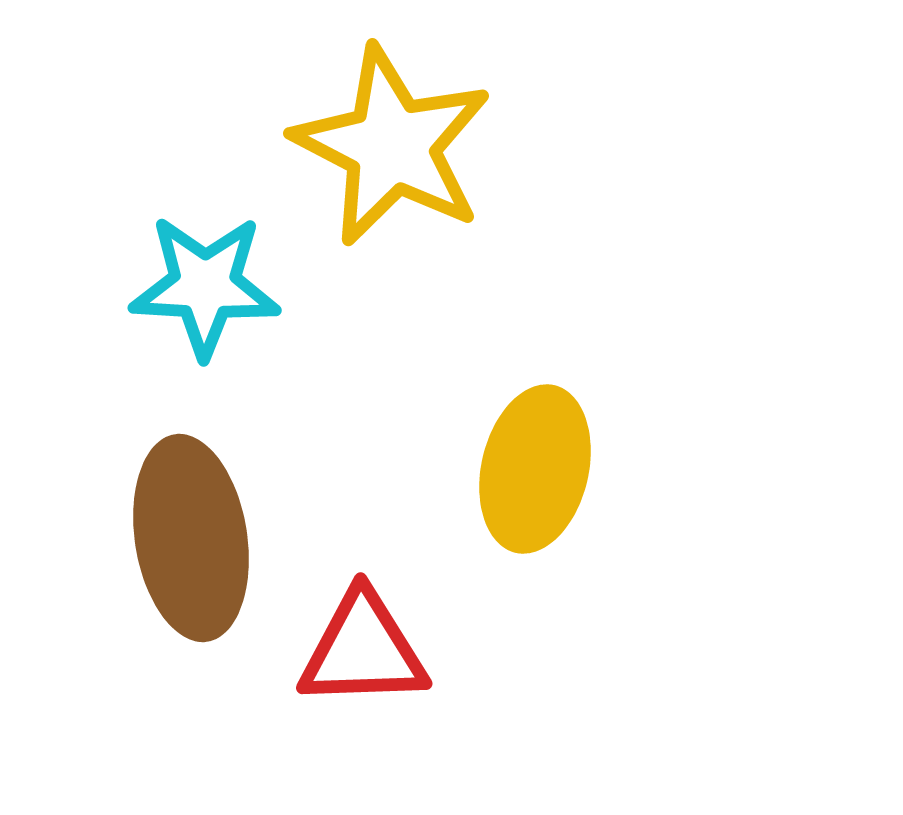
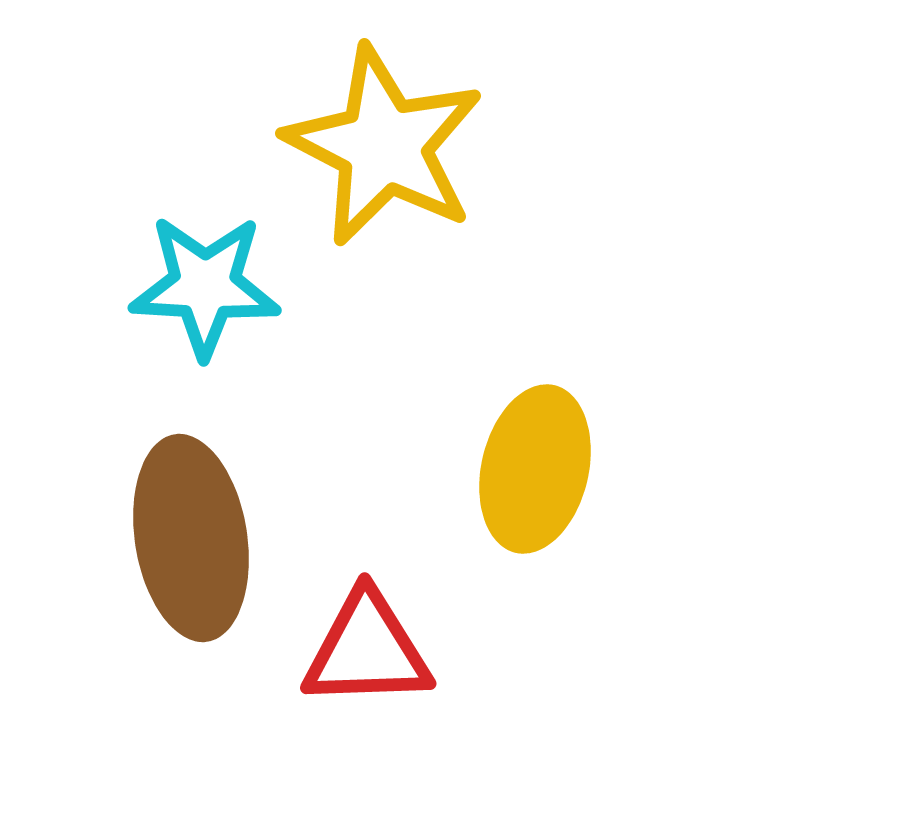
yellow star: moved 8 px left
red triangle: moved 4 px right
